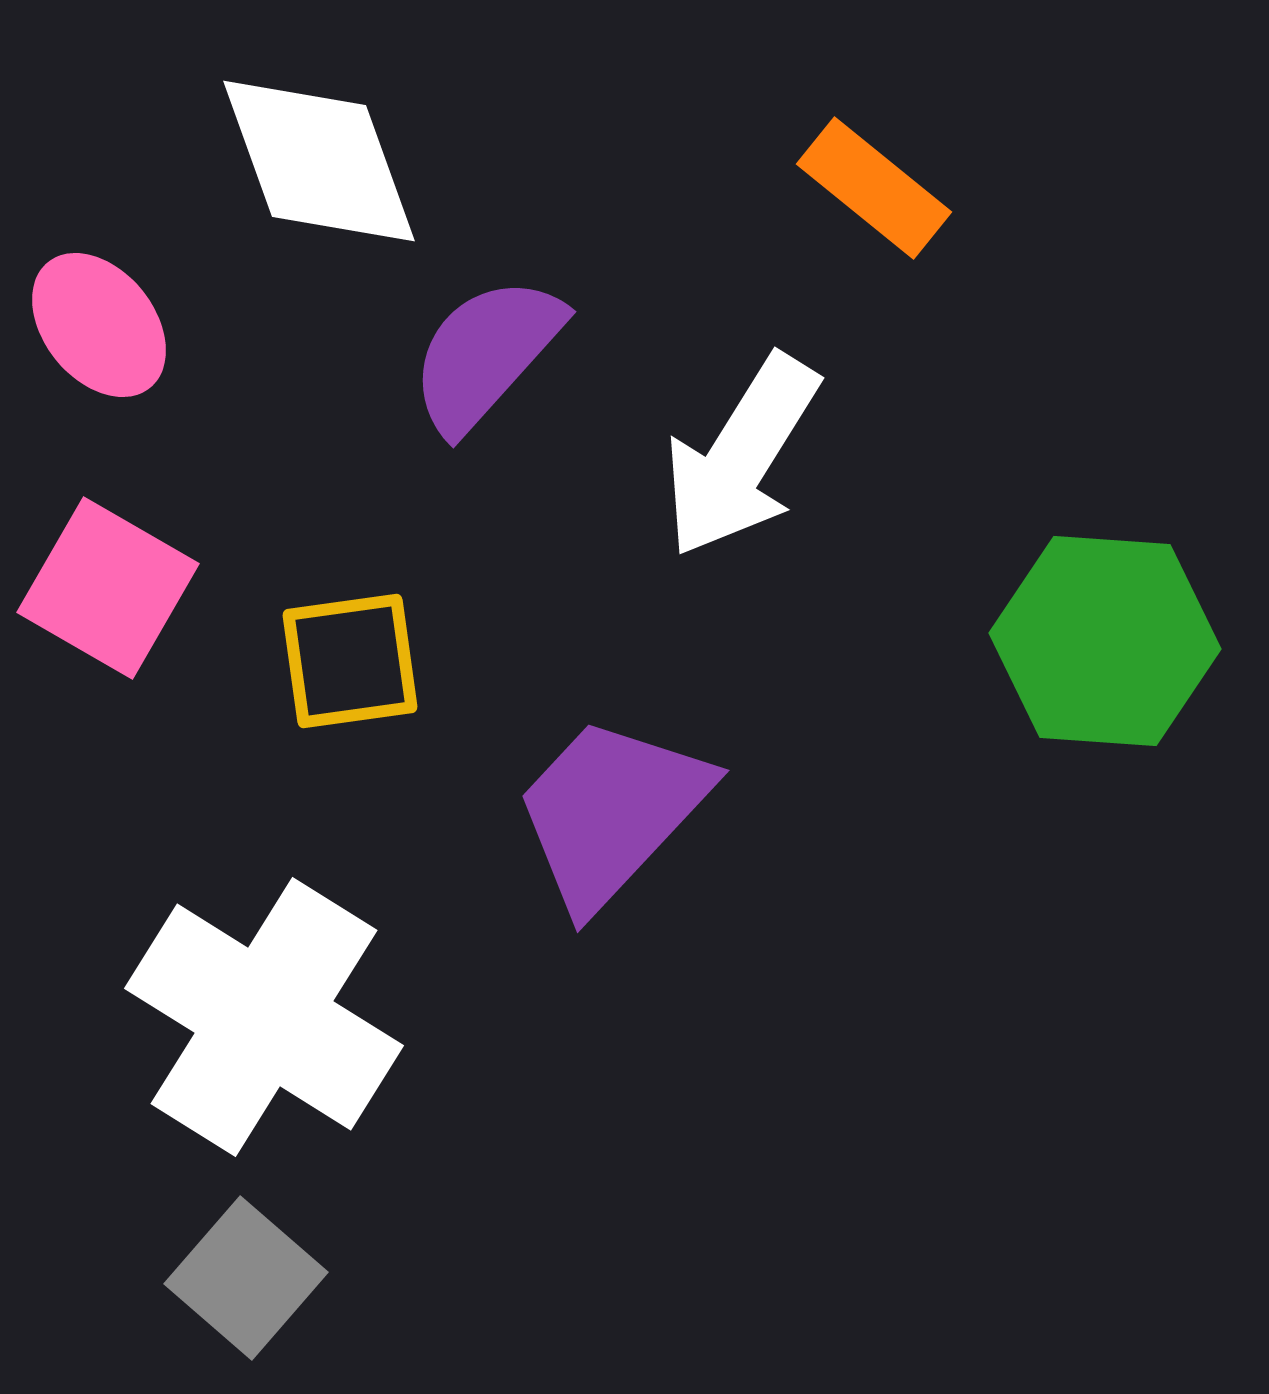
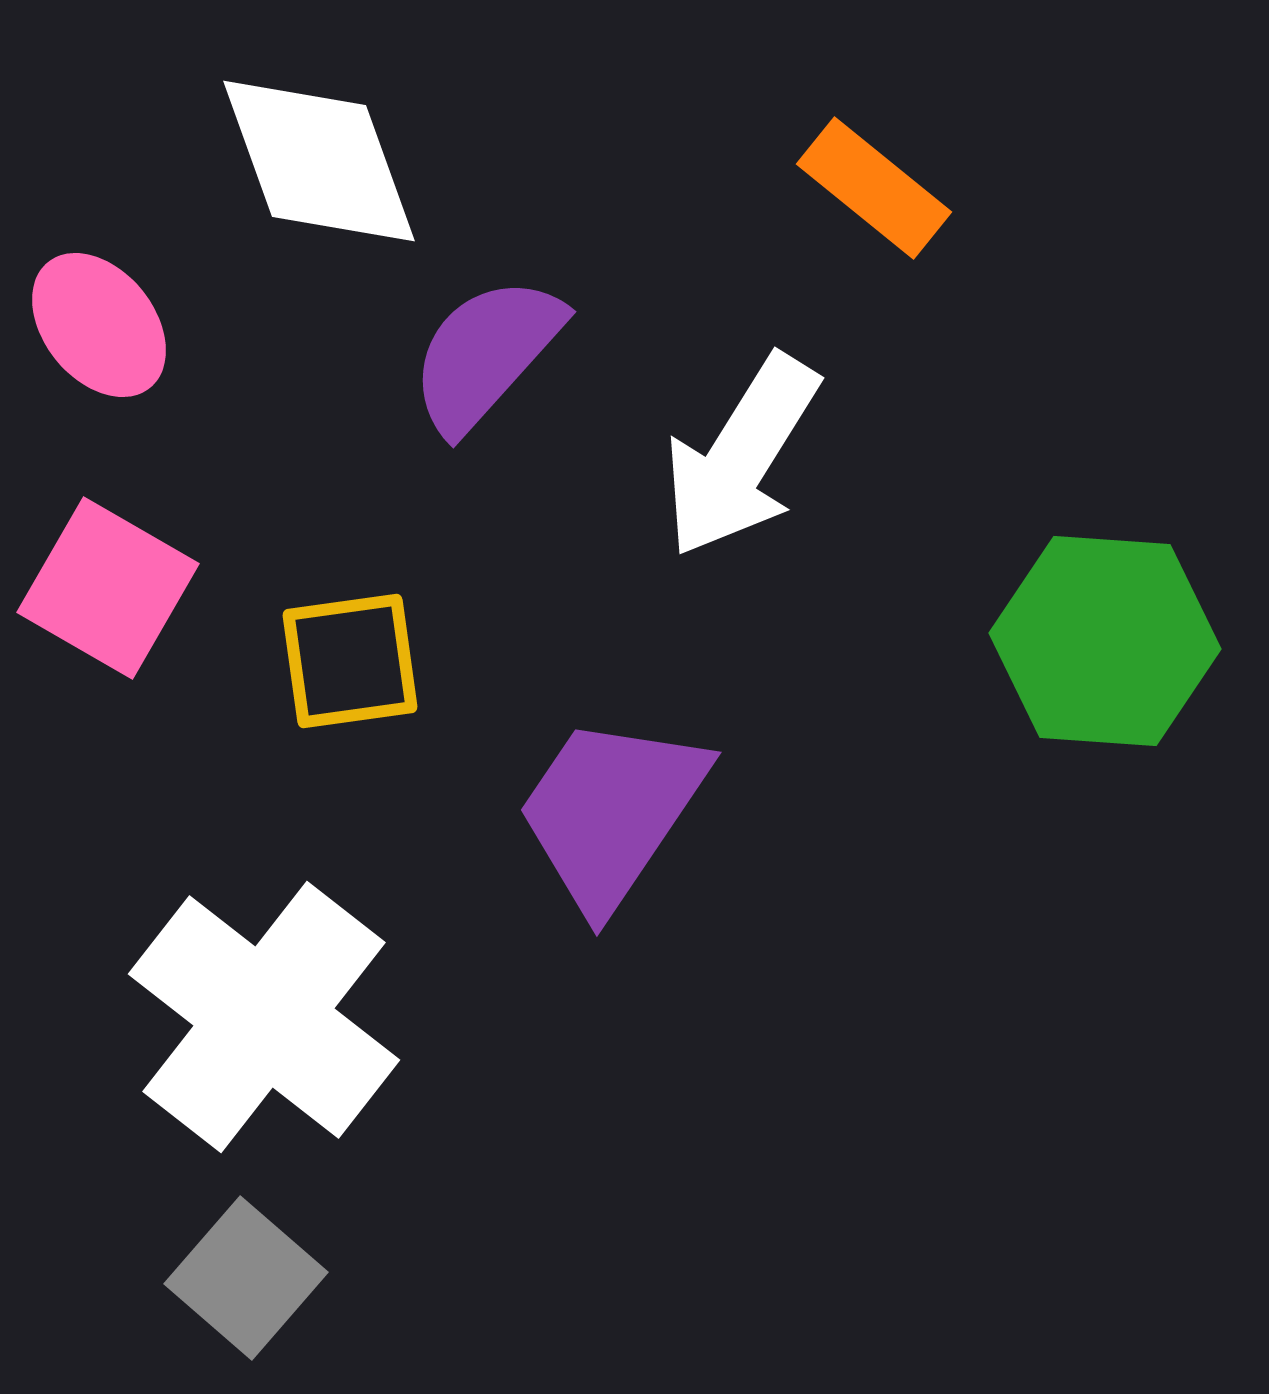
purple trapezoid: rotated 9 degrees counterclockwise
white cross: rotated 6 degrees clockwise
